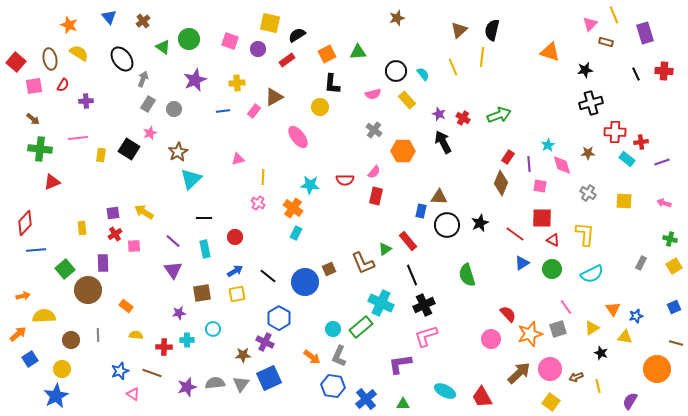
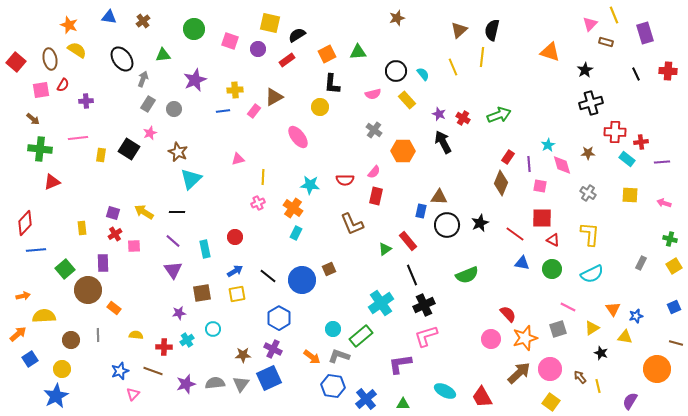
blue triangle at (109, 17): rotated 42 degrees counterclockwise
green circle at (189, 39): moved 5 px right, 10 px up
green triangle at (163, 47): moved 8 px down; rotated 42 degrees counterclockwise
yellow semicircle at (79, 53): moved 2 px left, 3 px up
black star at (585, 70): rotated 21 degrees counterclockwise
red cross at (664, 71): moved 4 px right
yellow cross at (237, 83): moved 2 px left, 7 px down
pink square at (34, 86): moved 7 px right, 4 px down
brown star at (178, 152): rotated 18 degrees counterclockwise
purple line at (662, 162): rotated 14 degrees clockwise
yellow square at (624, 201): moved 6 px right, 6 px up
pink cross at (258, 203): rotated 32 degrees clockwise
purple square at (113, 213): rotated 24 degrees clockwise
black line at (204, 218): moved 27 px left, 6 px up
yellow L-shape at (585, 234): moved 5 px right
brown L-shape at (363, 263): moved 11 px left, 39 px up
blue triangle at (522, 263): rotated 42 degrees clockwise
green semicircle at (467, 275): rotated 95 degrees counterclockwise
blue circle at (305, 282): moved 3 px left, 2 px up
cyan cross at (381, 303): rotated 30 degrees clockwise
orange rectangle at (126, 306): moved 12 px left, 2 px down
pink line at (566, 307): moved 2 px right; rotated 28 degrees counterclockwise
green rectangle at (361, 327): moved 9 px down
orange star at (530, 334): moved 5 px left, 4 px down
cyan cross at (187, 340): rotated 32 degrees counterclockwise
purple cross at (265, 342): moved 8 px right, 7 px down
gray L-shape at (339, 356): rotated 85 degrees clockwise
brown line at (152, 373): moved 1 px right, 2 px up
brown arrow at (576, 377): moved 4 px right; rotated 72 degrees clockwise
purple star at (187, 387): moved 1 px left, 3 px up
pink triangle at (133, 394): rotated 40 degrees clockwise
